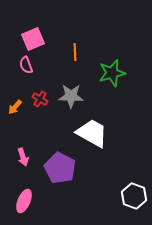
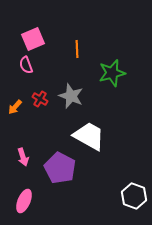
orange line: moved 2 px right, 3 px up
gray star: rotated 20 degrees clockwise
white trapezoid: moved 3 px left, 3 px down
